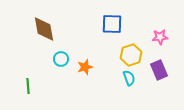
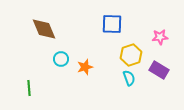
brown diamond: rotated 12 degrees counterclockwise
purple rectangle: rotated 36 degrees counterclockwise
green line: moved 1 px right, 2 px down
